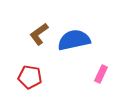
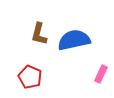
brown L-shape: rotated 40 degrees counterclockwise
red pentagon: rotated 15 degrees clockwise
